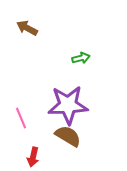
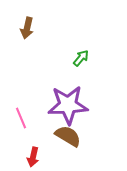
brown arrow: rotated 105 degrees counterclockwise
green arrow: rotated 36 degrees counterclockwise
